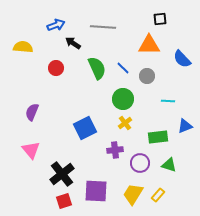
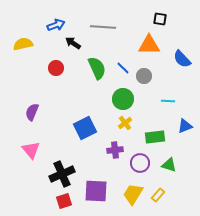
black square: rotated 16 degrees clockwise
yellow semicircle: moved 3 px up; rotated 18 degrees counterclockwise
gray circle: moved 3 px left
green rectangle: moved 3 px left
black cross: rotated 15 degrees clockwise
